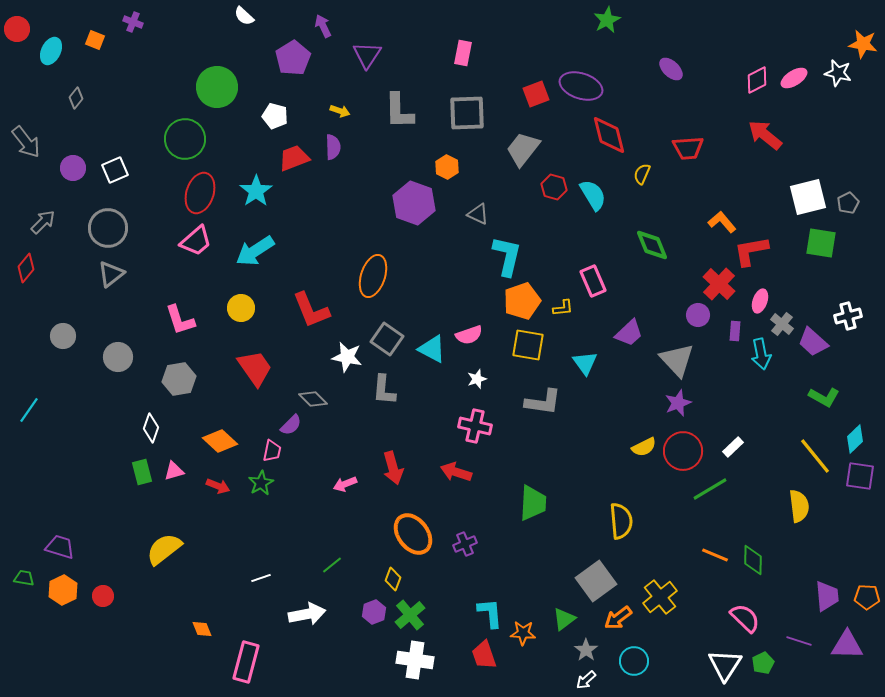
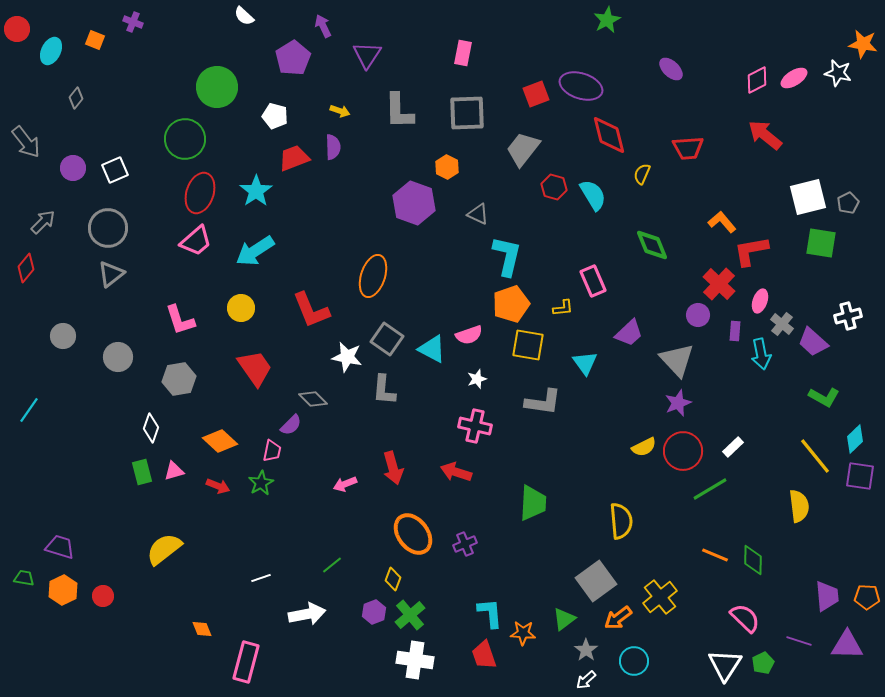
orange pentagon at (522, 301): moved 11 px left, 3 px down
